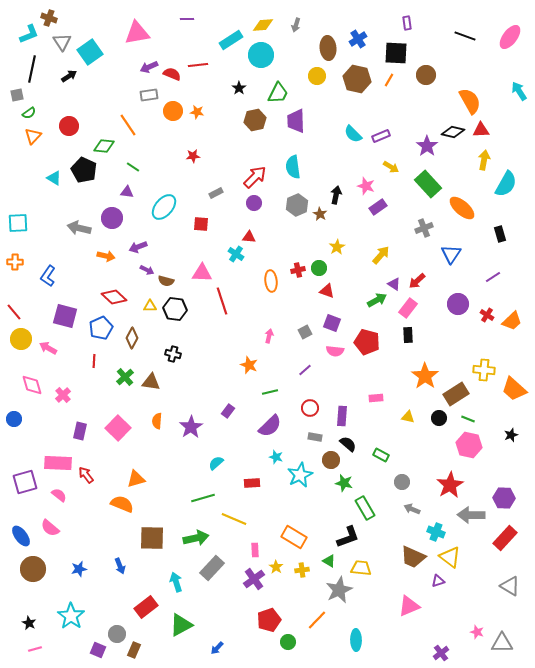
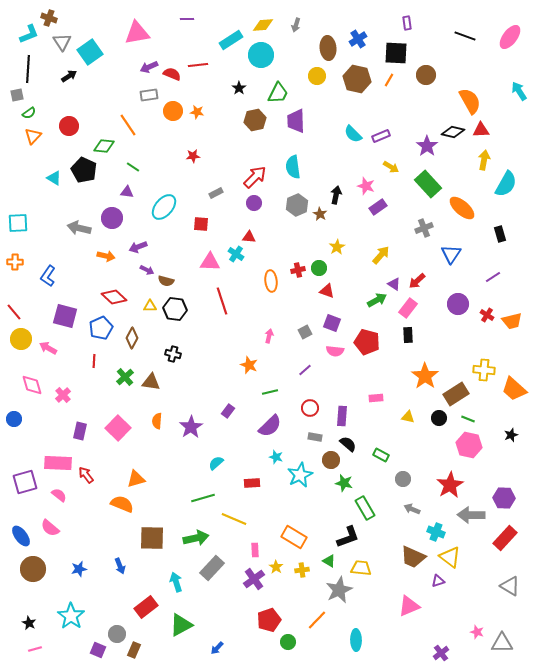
black line at (32, 69): moved 4 px left; rotated 8 degrees counterclockwise
pink triangle at (202, 273): moved 8 px right, 11 px up
orange trapezoid at (512, 321): rotated 30 degrees clockwise
gray circle at (402, 482): moved 1 px right, 3 px up
